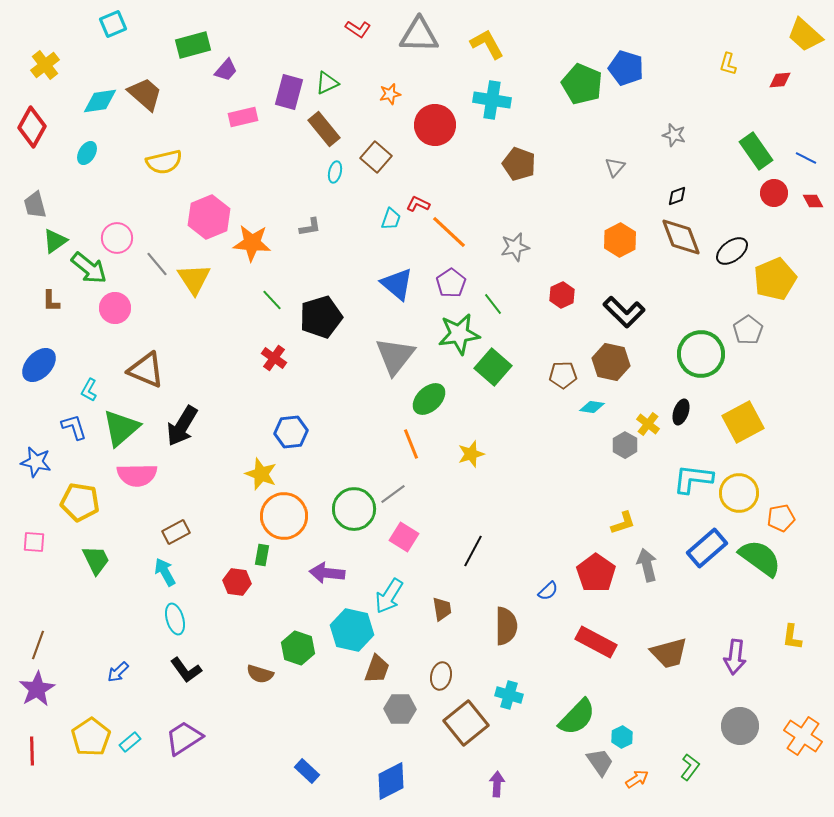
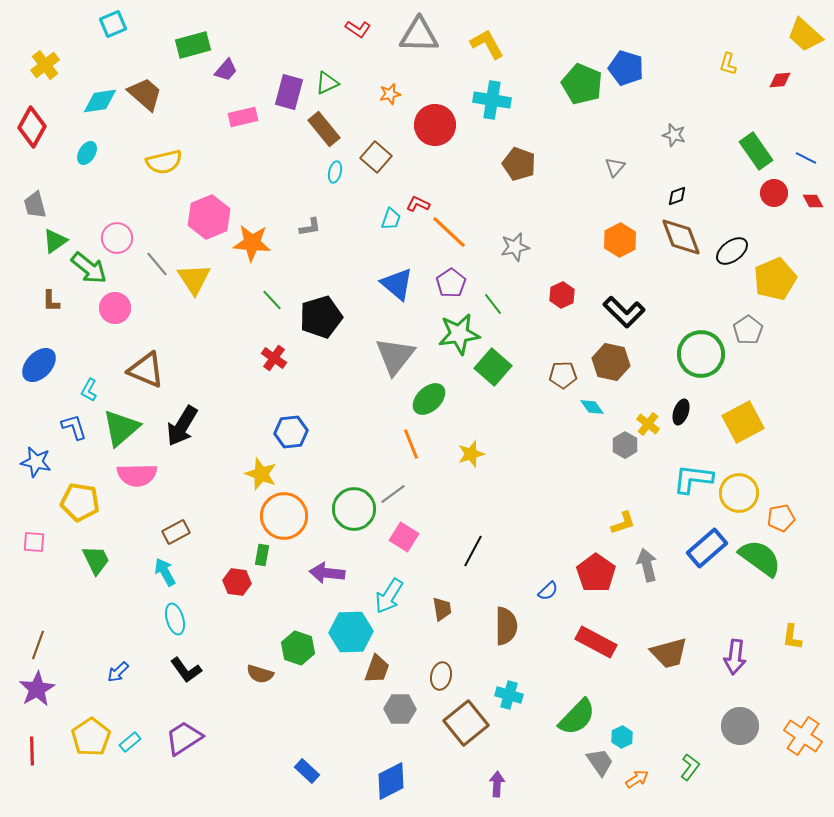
cyan diamond at (592, 407): rotated 45 degrees clockwise
cyan hexagon at (352, 630): moved 1 px left, 2 px down; rotated 15 degrees counterclockwise
